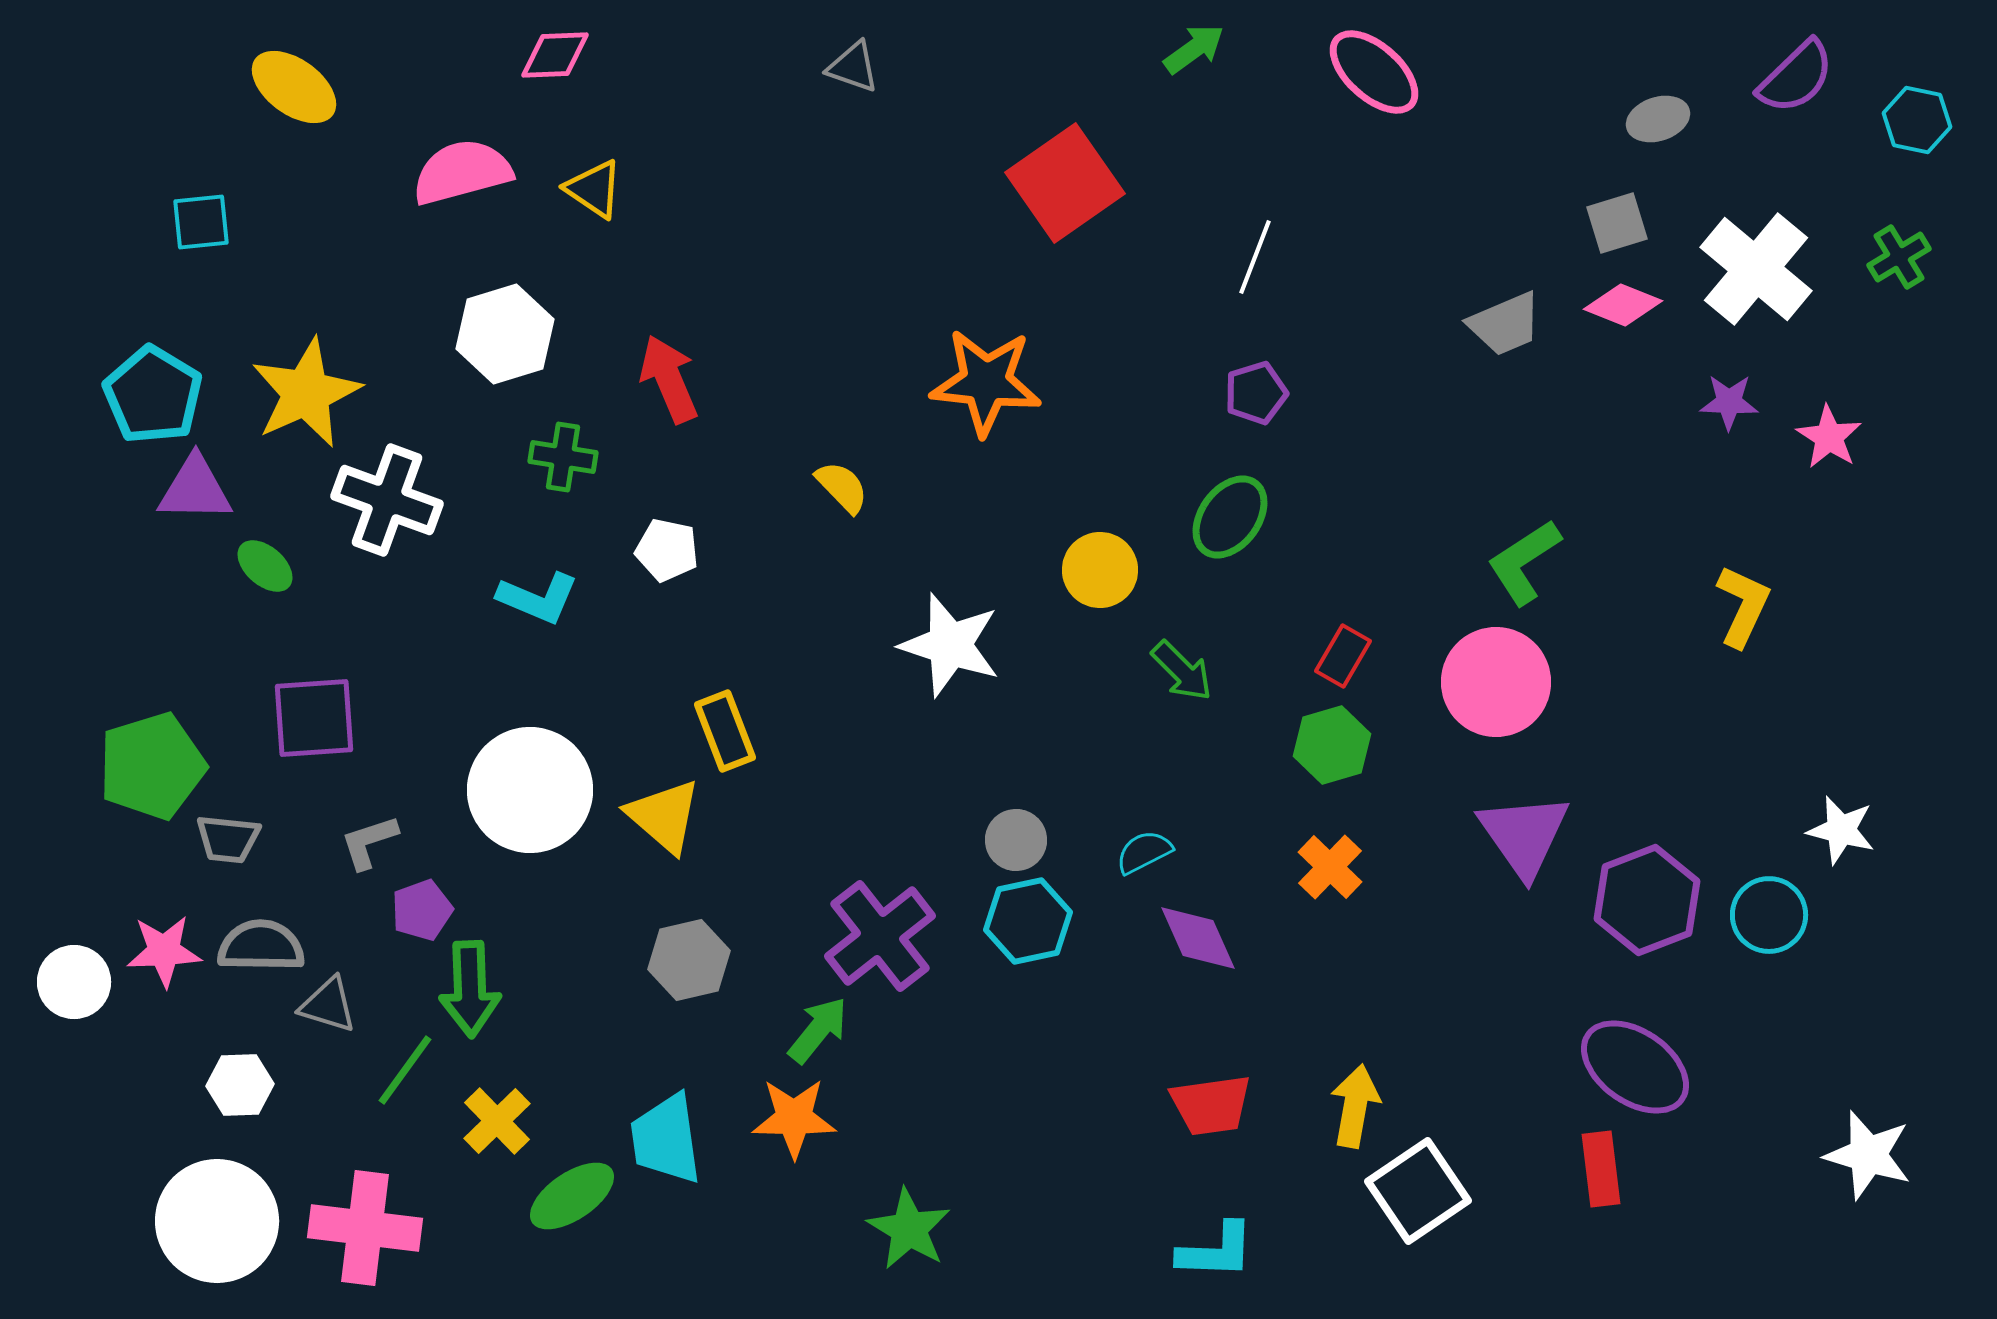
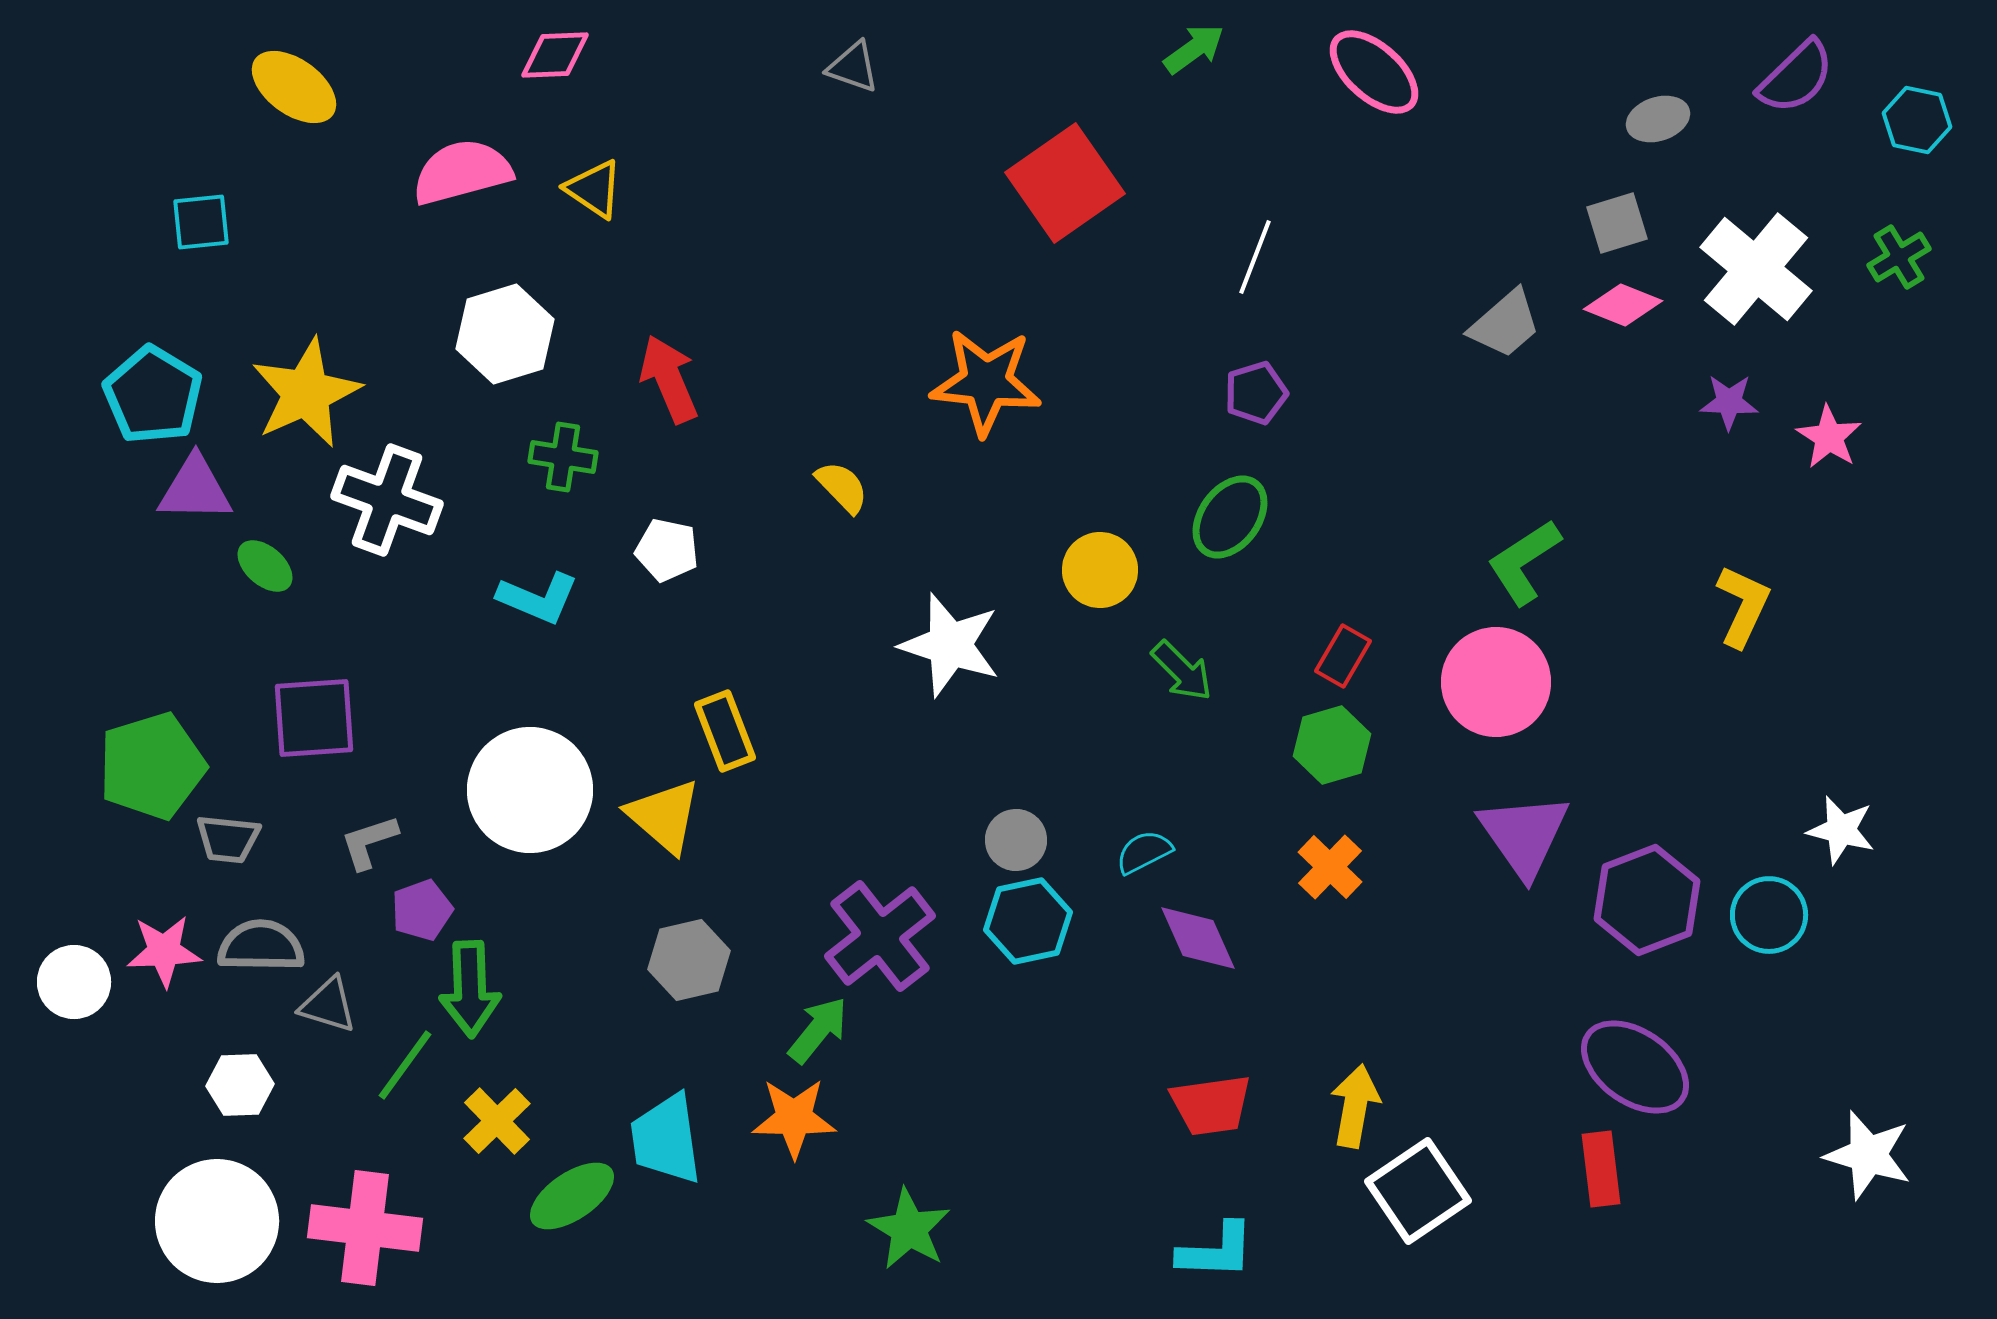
gray trapezoid at (1505, 324): rotated 18 degrees counterclockwise
green line at (405, 1070): moved 5 px up
